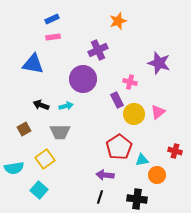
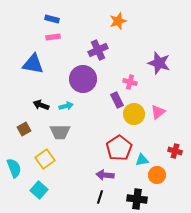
blue rectangle: rotated 40 degrees clockwise
red pentagon: moved 1 px down
cyan semicircle: rotated 102 degrees counterclockwise
